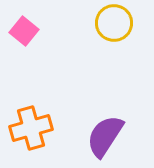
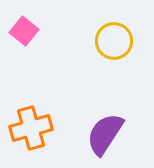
yellow circle: moved 18 px down
purple semicircle: moved 2 px up
